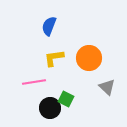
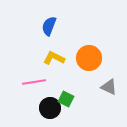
yellow L-shape: rotated 35 degrees clockwise
gray triangle: moved 2 px right; rotated 18 degrees counterclockwise
